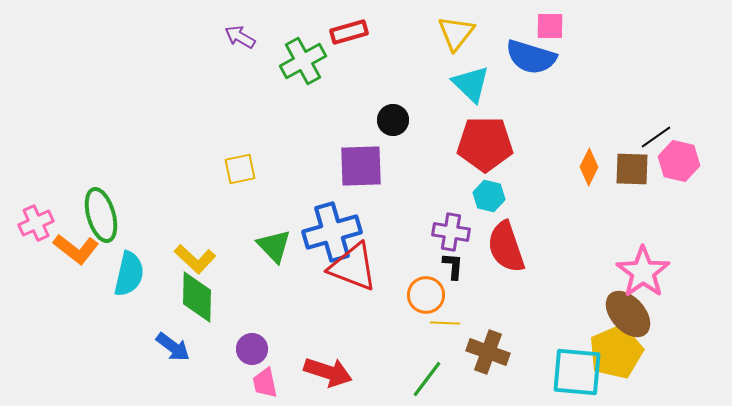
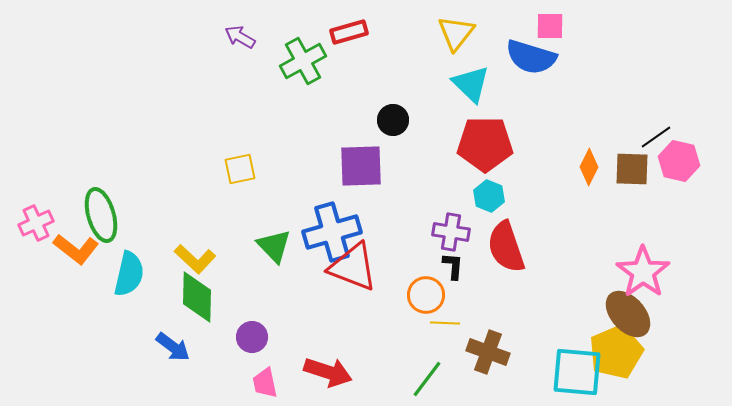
cyan hexagon: rotated 8 degrees clockwise
purple circle: moved 12 px up
